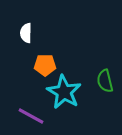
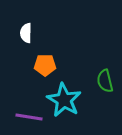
cyan star: moved 8 px down
purple line: moved 2 px left, 1 px down; rotated 20 degrees counterclockwise
